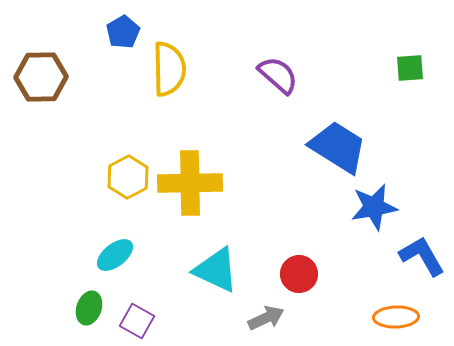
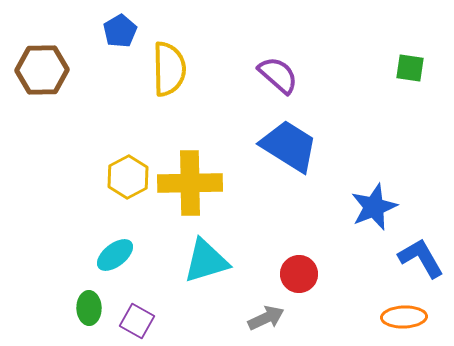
blue pentagon: moved 3 px left, 1 px up
green square: rotated 12 degrees clockwise
brown hexagon: moved 1 px right, 7 px up
blue trapezoid: moved 49 px left, 1 px up
blue star: rotated 12 degrees counterclockwise
blue L-shape: moved 1 px left, 2 px down
cyan triangle: moved 10 px left, 9 px up; rotated 42 degrees counterclockwise
green ellipse: rotated 20 degrees counterclockwise
orange ellipse: moved 8 px right
